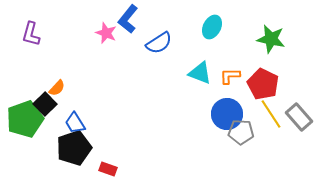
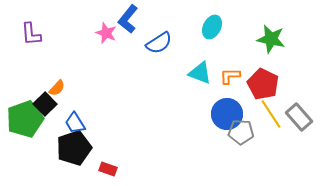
purple L-shape: rotated 20 degrees counterclockwise
